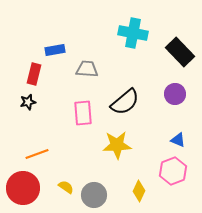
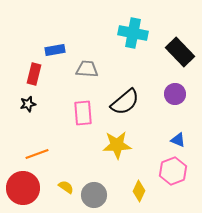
black star: moved 2 px down
